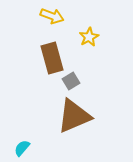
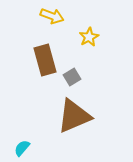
brown rectangle: moved 7 px left, 2 px down
gray square: moved 1 px right, 4 px up
